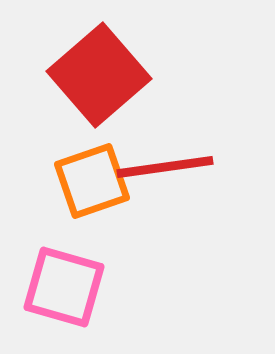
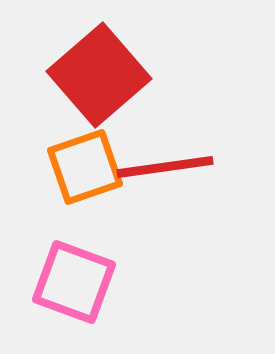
orange square: moved 7 px left, 14 px up
pink square: moved 10 px right, 5 px up; rotated 4 degrees clockwise
